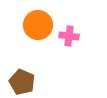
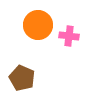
brown pentagon: moved 4 px up
